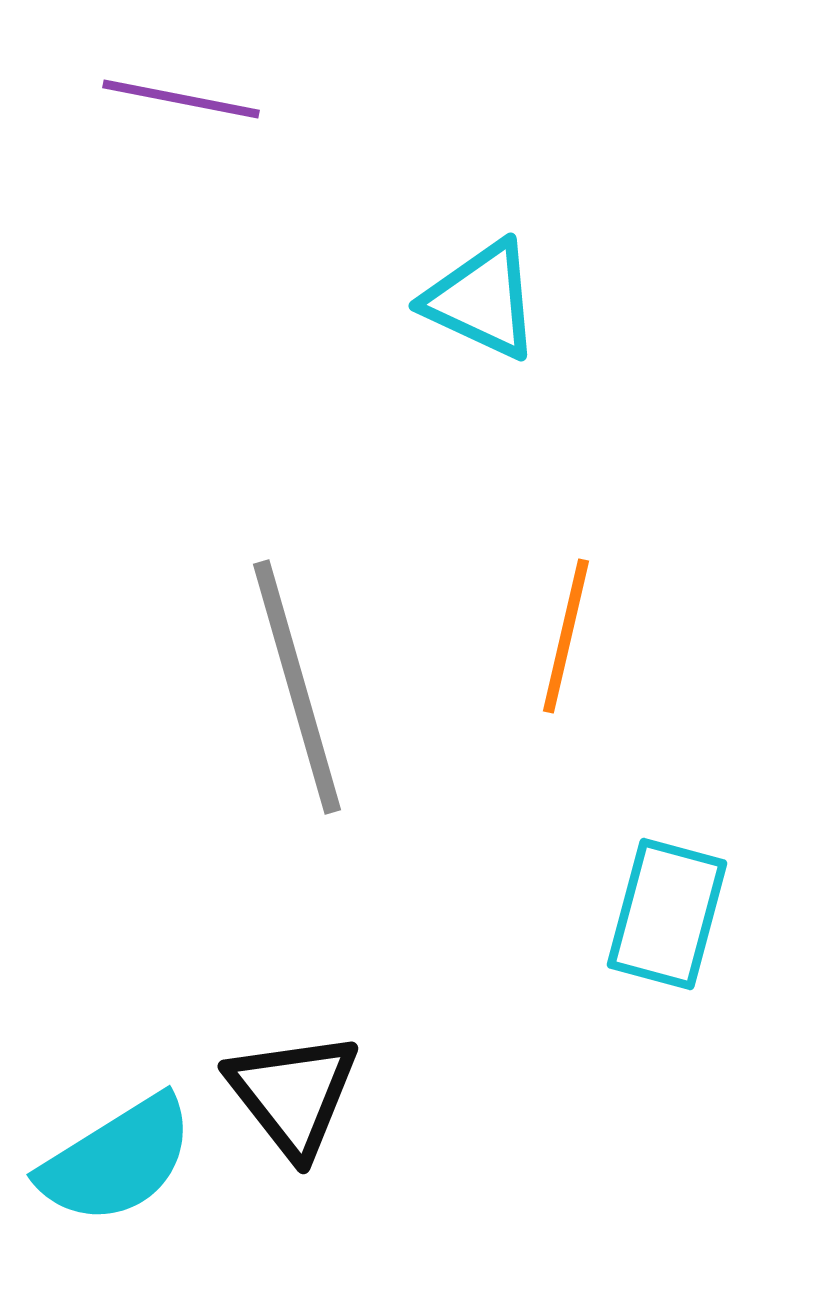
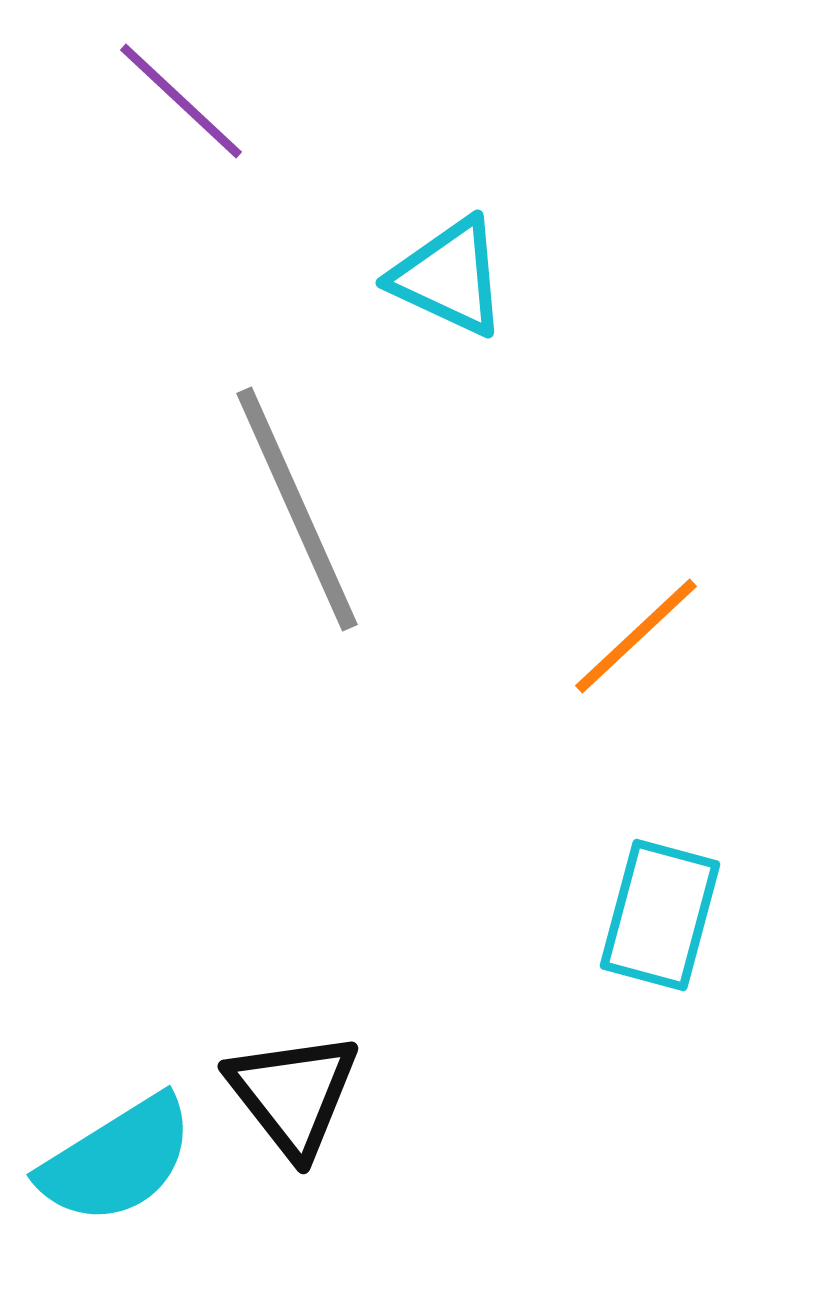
purple line: moved 2 px down; rotated 32 degrees clockwise
cyan triangle: moved 33 px left, 23 px up
orange line: moved 70 px right; rotated 34 degrees clockwise
gray line: moved 178 px up; rotated 8 degrees counterclockwise
cyan rectangle: moved 7 px left, 1 px down
